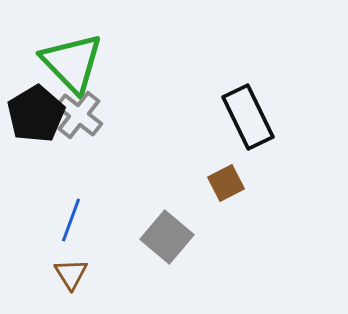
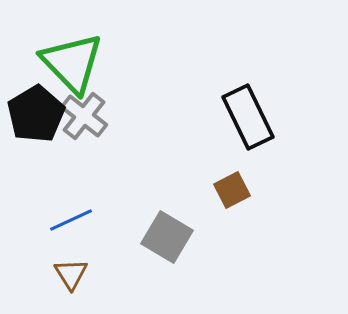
gray cross: moved 5 px right, 1 px down
brown square: moved 6 px right, 7 px down
blue line: rotated 45 degrees clockwise
gray square: rotated 9 degrees counterclockwise
